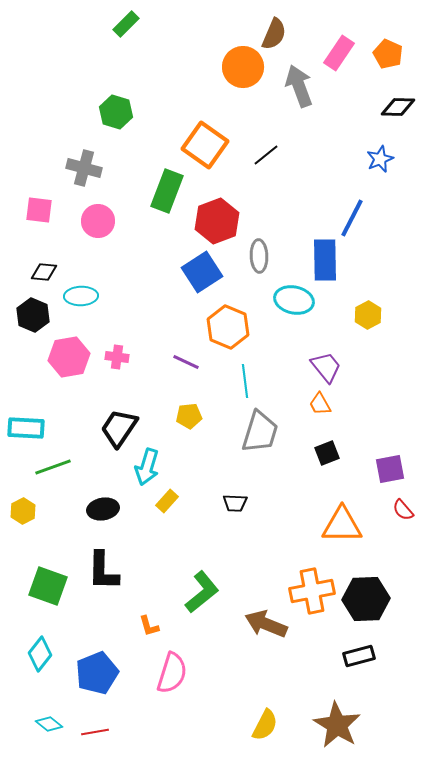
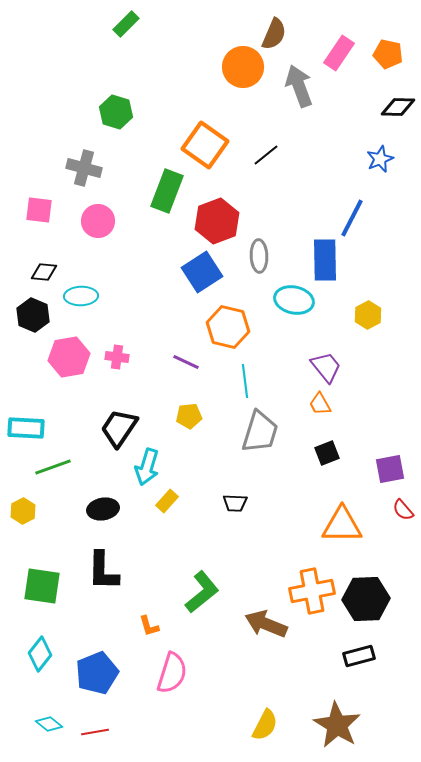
orange pentagon at (388, 54): rotated 12 degrees counterclockwise
orange hexagon at (228, 327): rotated 9 degrees counterclockwise
green square at (48, 586): moved 6 px left; rotated 12 degrees counterclockwise
